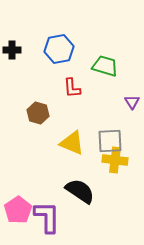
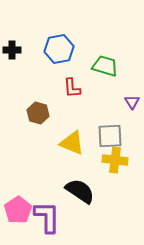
gray square: moved 5 px up
